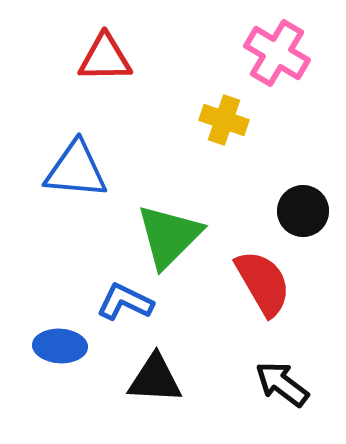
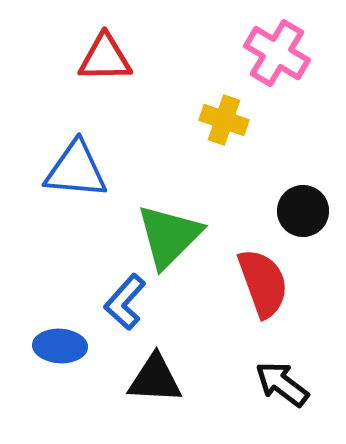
red semicircle: rotated 10 degrees clockwise
blue L-shape: rotated 74 degrees counterclockwise
